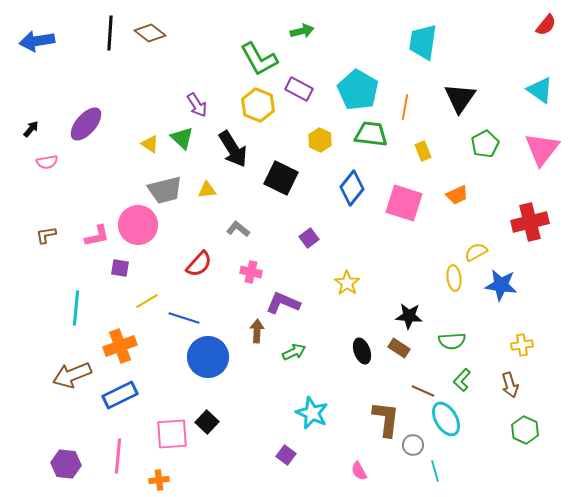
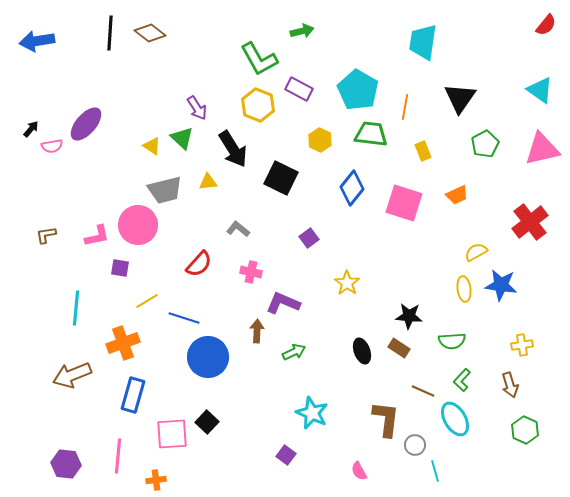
purple arrow at (197, 105): moved 3 px down
yellow triangle at (150, 144): moved 2 px right, 2 px down
pink triangle at (542, 149): rotated 39 degrees clockwise
pink semicircle at (47, 162): moved 5 px right, 16 px up
yellow triangle at (207, 190): moved 1 px right, 8 px up
red cross at (530, 222): rotated 24 degrees counterclockwise
yellow ellipse at (454, 278): moved 10 px right, 11 px down
orange cross at (120, 346): moved 3 px right, 3 px up
blue rectangle at (120, 395): moved 13 px right; rotated 48 degrees counterclockwise
cyan ellipse at (446, 419): moved 9 px right
gray circle at (413, 445): moved 2 px right
orange cross at (159, 480): moved 3 px left
